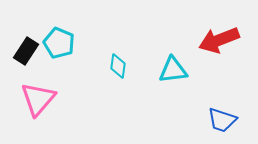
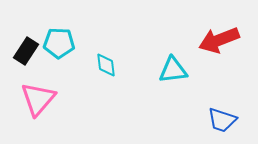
cyan pentagon: rotated 20 degrees counterclockwise
cyan diamond: moved 12 px left, 1 px up; rotated 15 degrees counterclockwise
